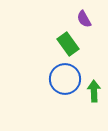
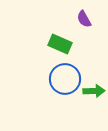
green rectangle: moved 8 px left; rotated 30 degrees counterclockwise
green arrow: rotated 90 degrees clockwise
